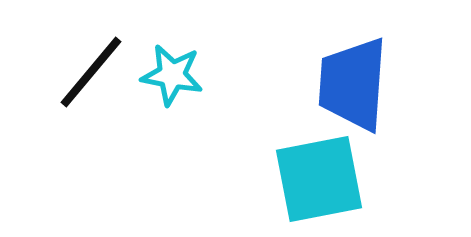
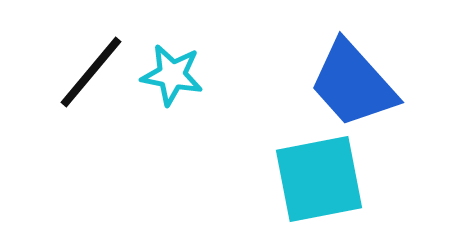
blue trapezoid: rotated 46 degrees counterclockwise
